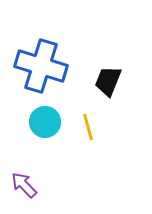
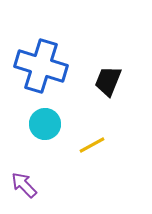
cyan circle: moved 2 px down
yellow line: moved 4 px right, 18 px down; rotated 76 degrees clockwise
